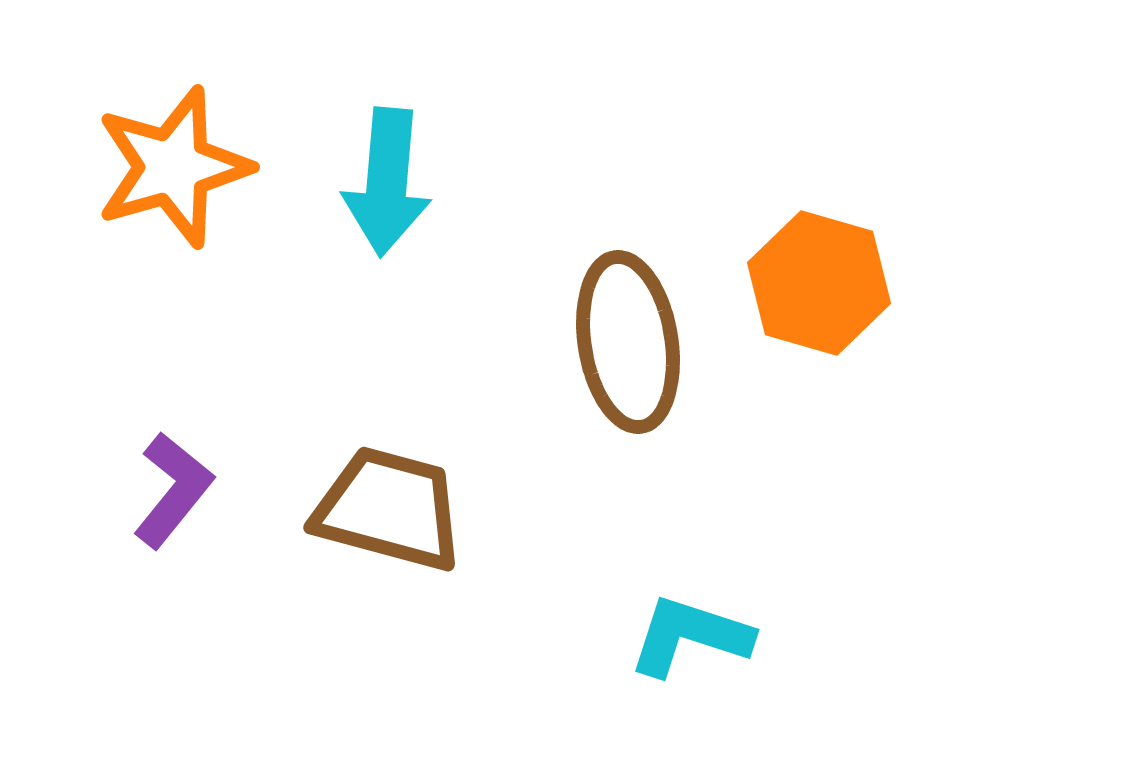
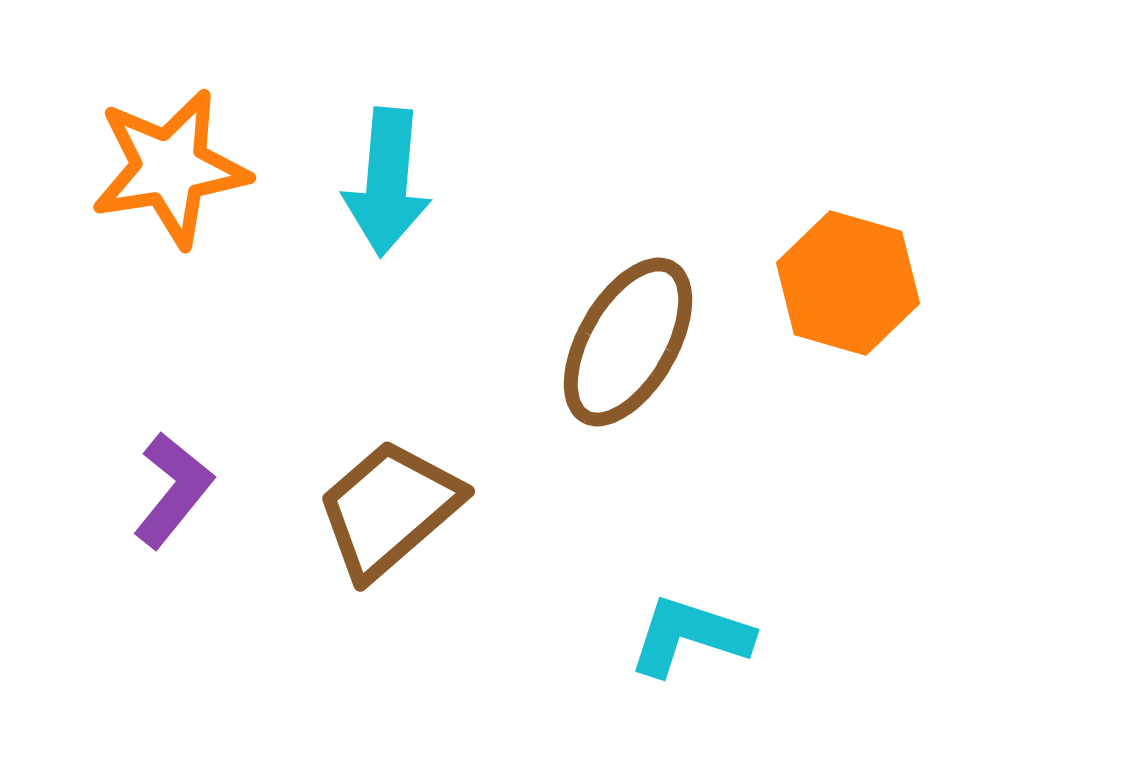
orange star: moved 3 px left, 1 px down; rotated 7 degrees clockwise
orange hexagon: moved 29 px right
brown ellipse: rotated 39 degrees clockwise
brown trapezoid: rotated 56 degrees counterclockwise
